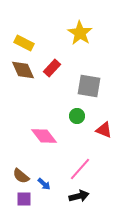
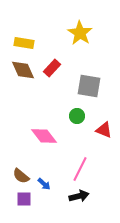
yellow rectangle: rotated 18 degrees counterclockwise
pink line: rotated 15 degrees counterclockwise
